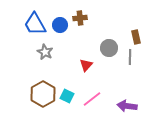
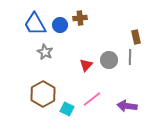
gray circle: moved 12 px down
cyan square: moved 13 px down
